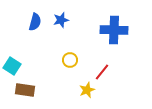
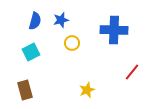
blue semicircle: moved 1 px up
yellow circle: moved 2 px right, 17 px up
cyan square: moved 19 px right, 14 px up; rotated 30 degrees clockwise
red line: moved 30 px right
brown rectangle: rotated 66 degrees clockwise
